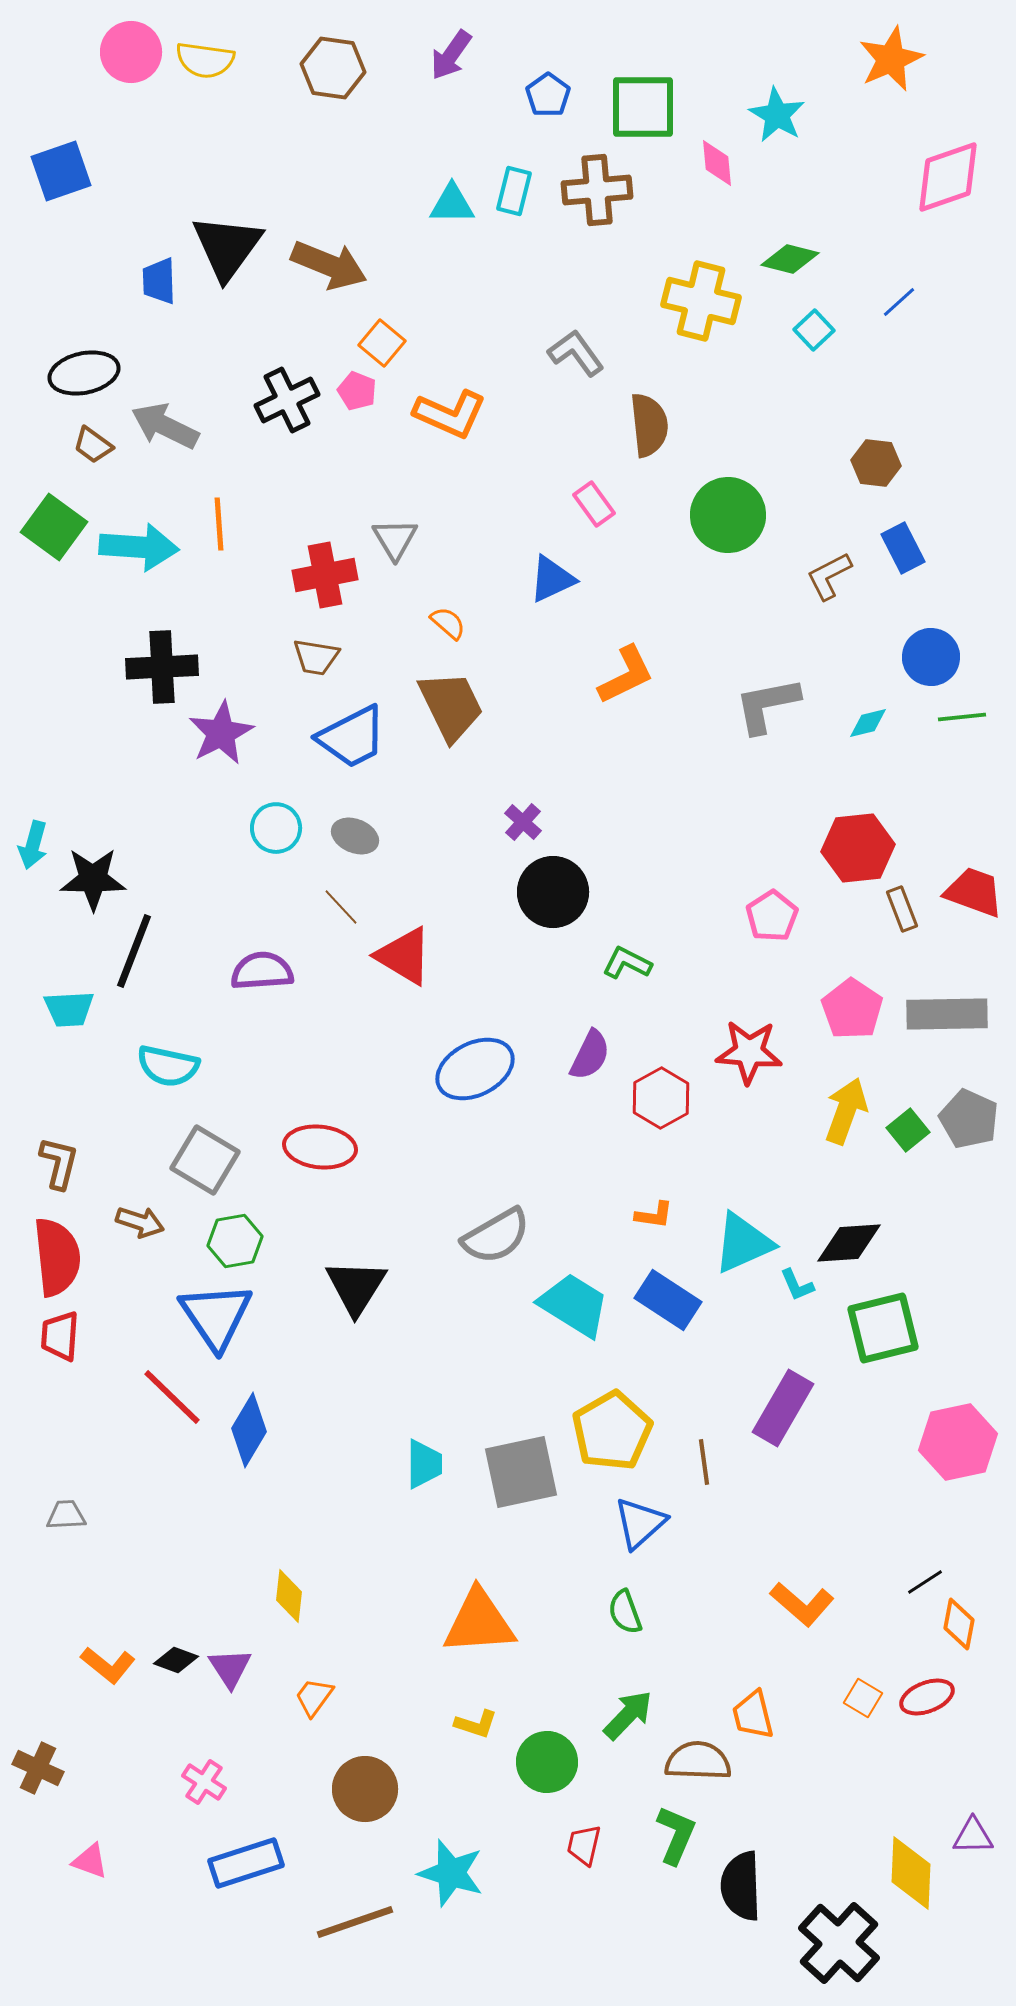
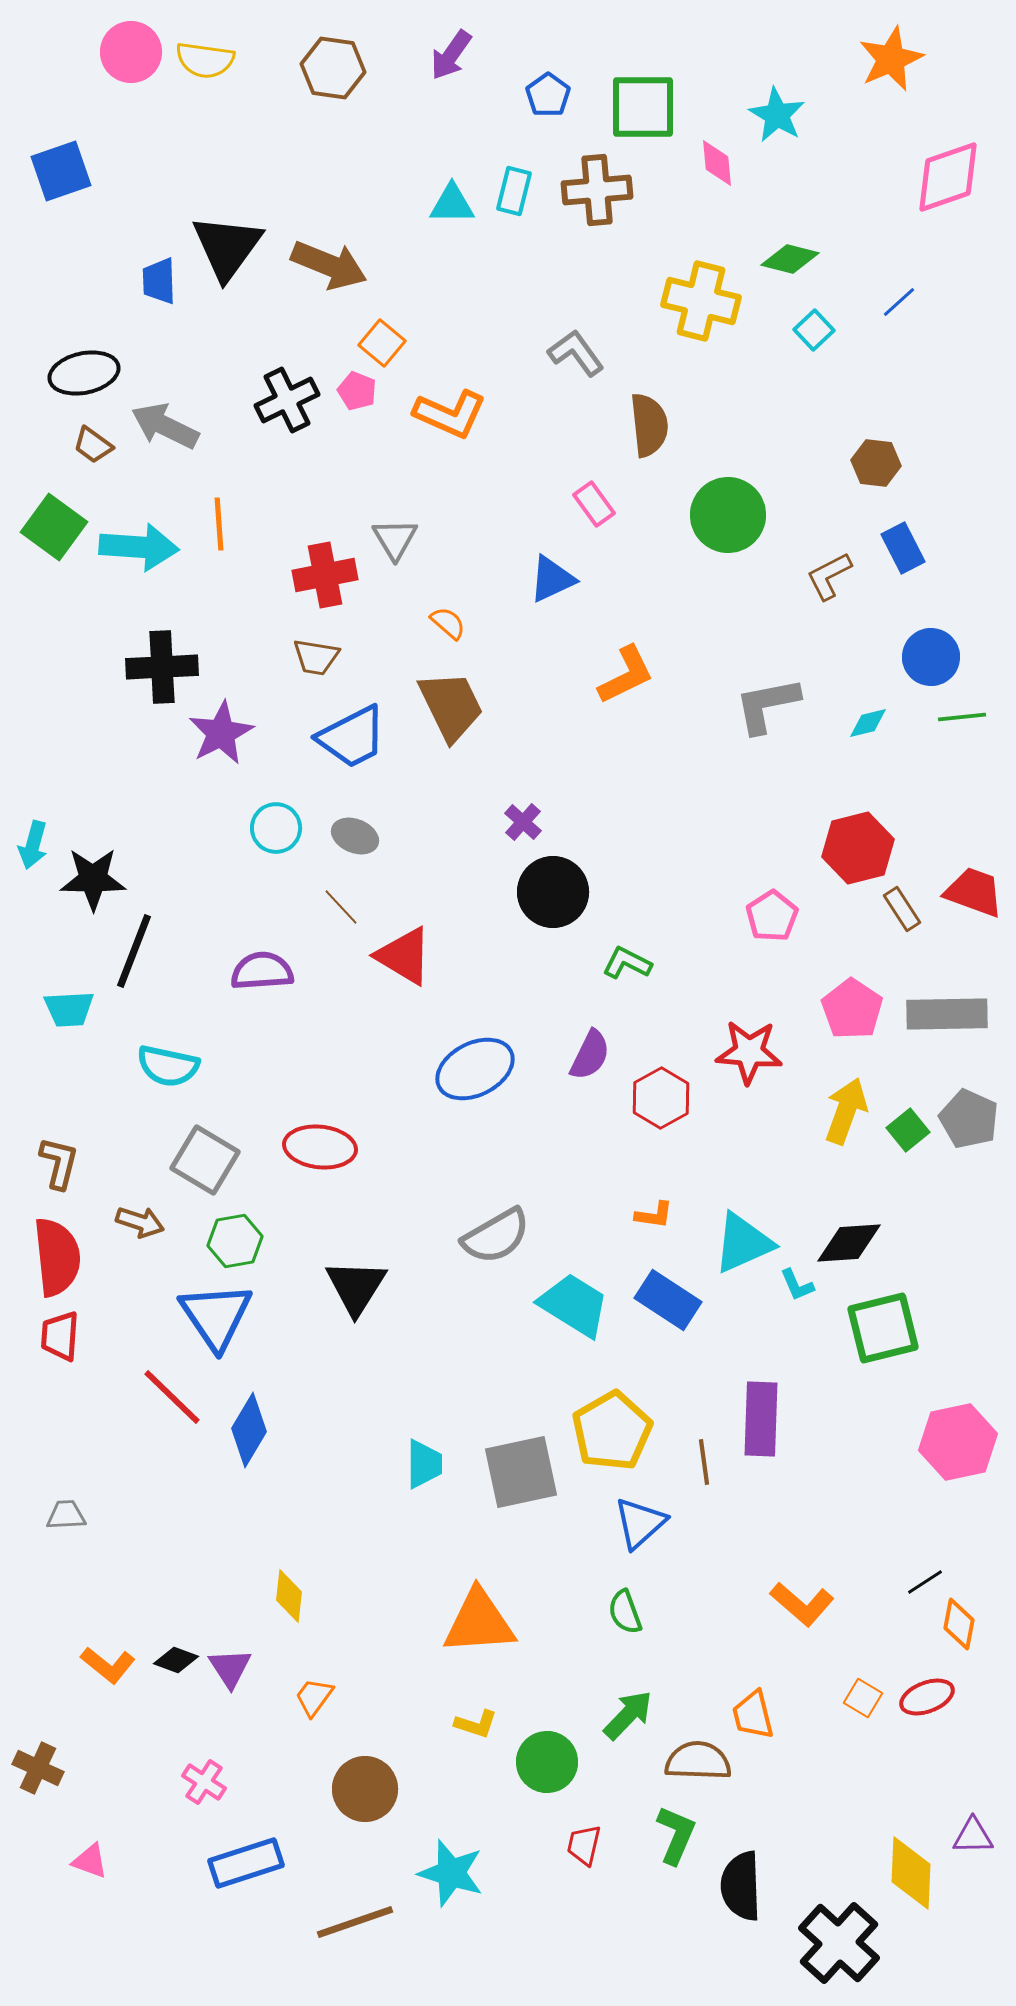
red hexagon at (858, 848): rotated 8 degrees counterclockwise
brown rectangle at (902, 909): rotated 12 degrees counterclockwise
purple rectangle at (783, 1408): moved 22 px left, 11 px down; rotated 28 degrees counterclockwise
